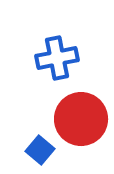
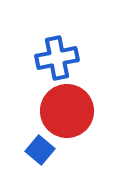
red circle: moved 14 px left, 8 px up
